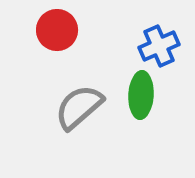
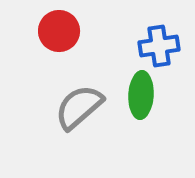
red circle: moved 2 px right, 1 px down
blue cross: rotated 15 degrees clockwise
